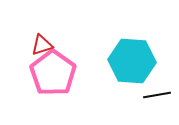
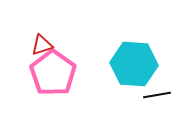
cyan hexagon: moved 2 px right, 3 px down
